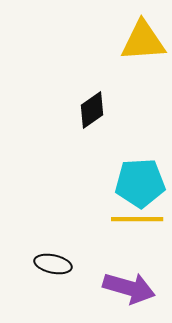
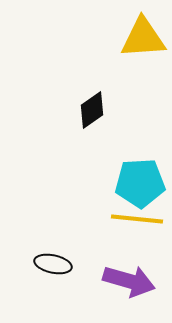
yellow triangle: moved 3 px up
yellow line: rotated 6 degrees clockwise
purple arrow: moved 7 px up
